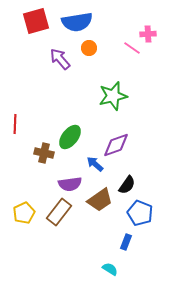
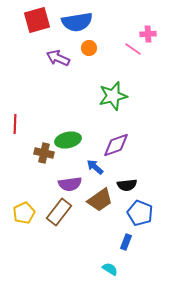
red square: moved 1 px right, 1 px up
pink line: moved 1 px right, 1 px down
purple arrow: moved 2 px left, 1 px up; rotated 25 degrees counterclockwise
green ellipse: moved 2 px left, 3 px down; rotated 40 degrees clockwise
blue arrow: moved 3 px down
black semicircle: rotated 48 degrees clockwise
